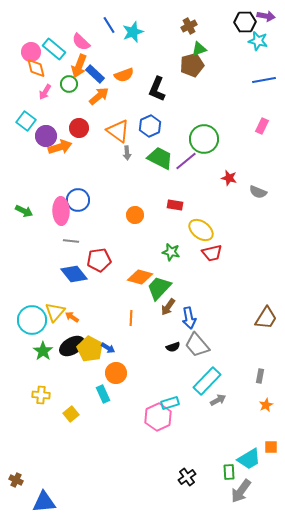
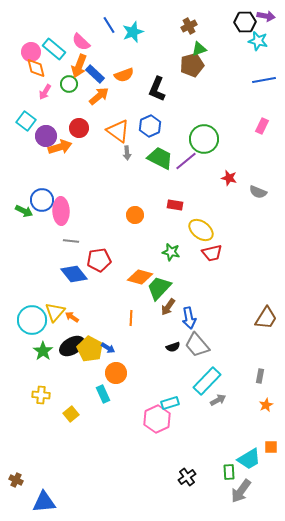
blue circle at (78, 200): moved 36 px left
pink hexagon at (158, 417): moved 1 px left, 2 px down
